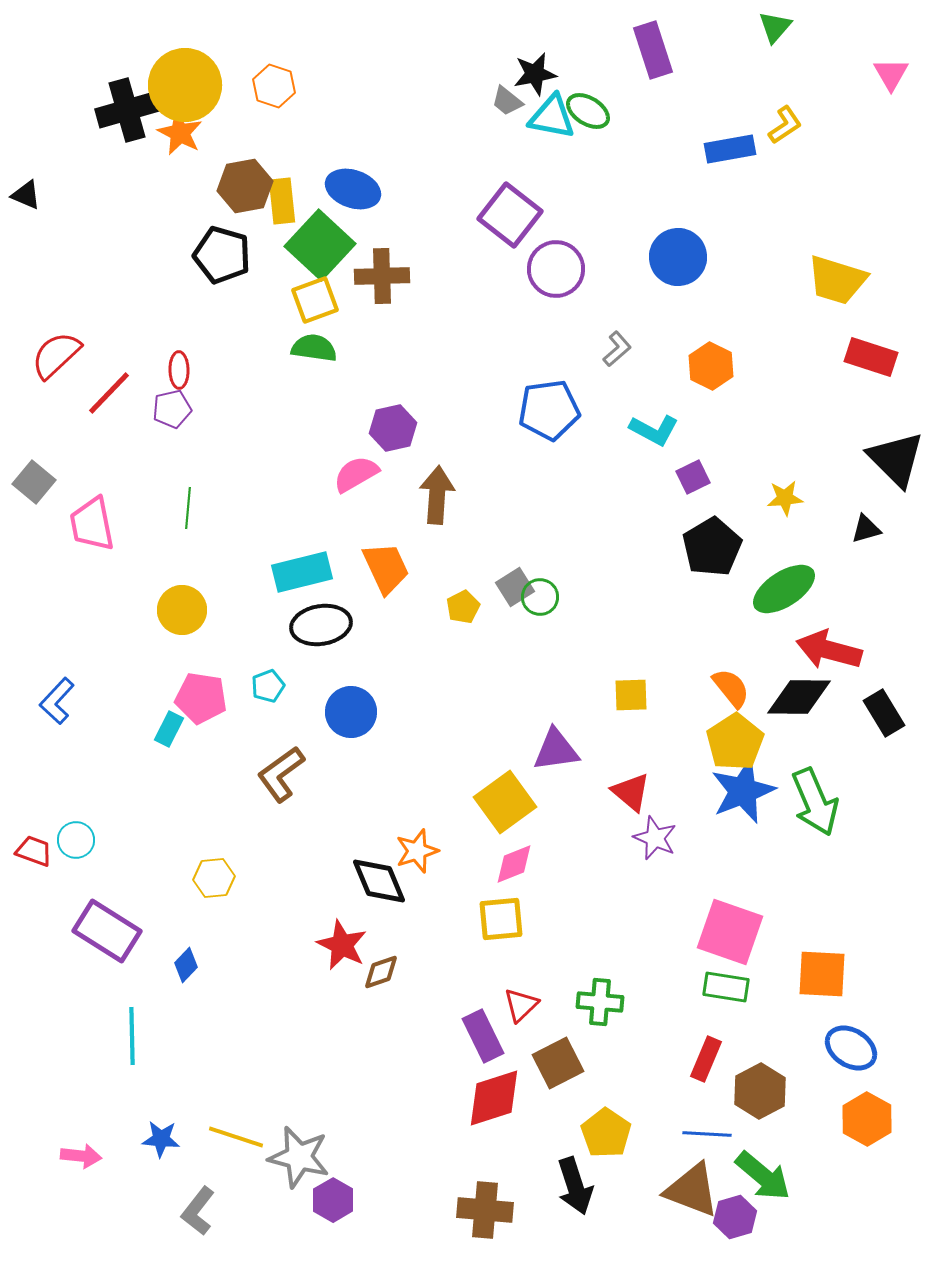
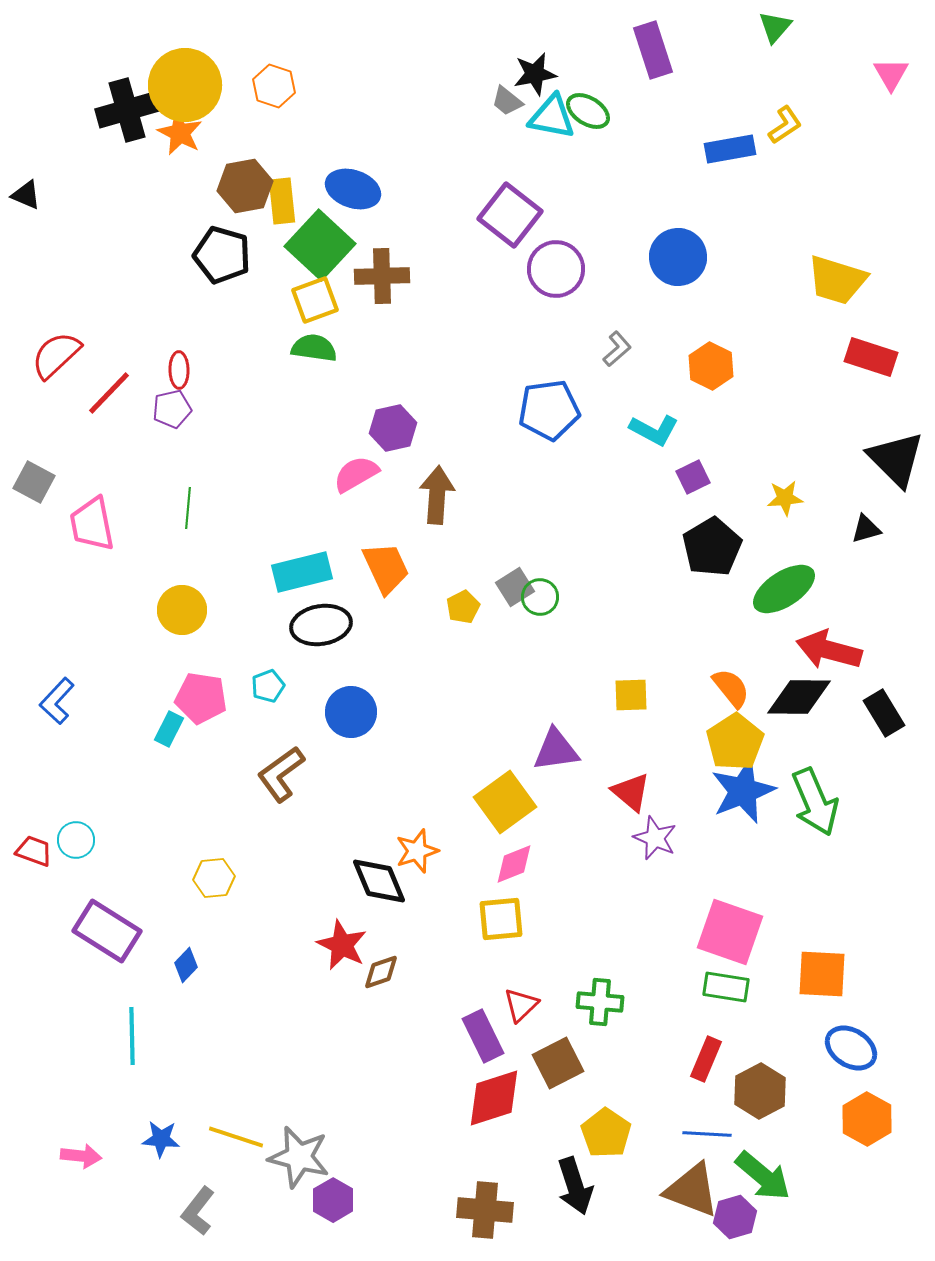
gray square at (34, 482): rotated 12 degrees counterclockwise
